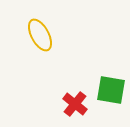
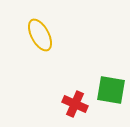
red cross: rotated 15 degrees counterclockwise
